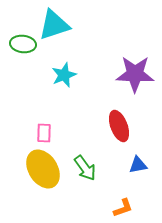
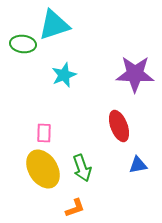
green arrow: moved 3 px left; rotated 16 degrees clockwise
orange L-shape: moved 48 px left
